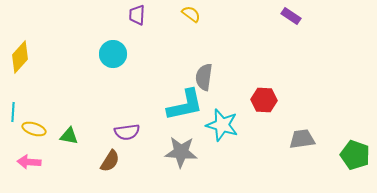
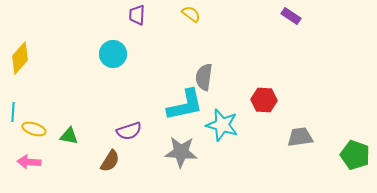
yellow diamond: moved 1 px down
purple semicircle: moved 2 px right, 1 px up; rotated 10 degrees counterclockwise
gray trapezoid: moved 2 px left, 2 px up
